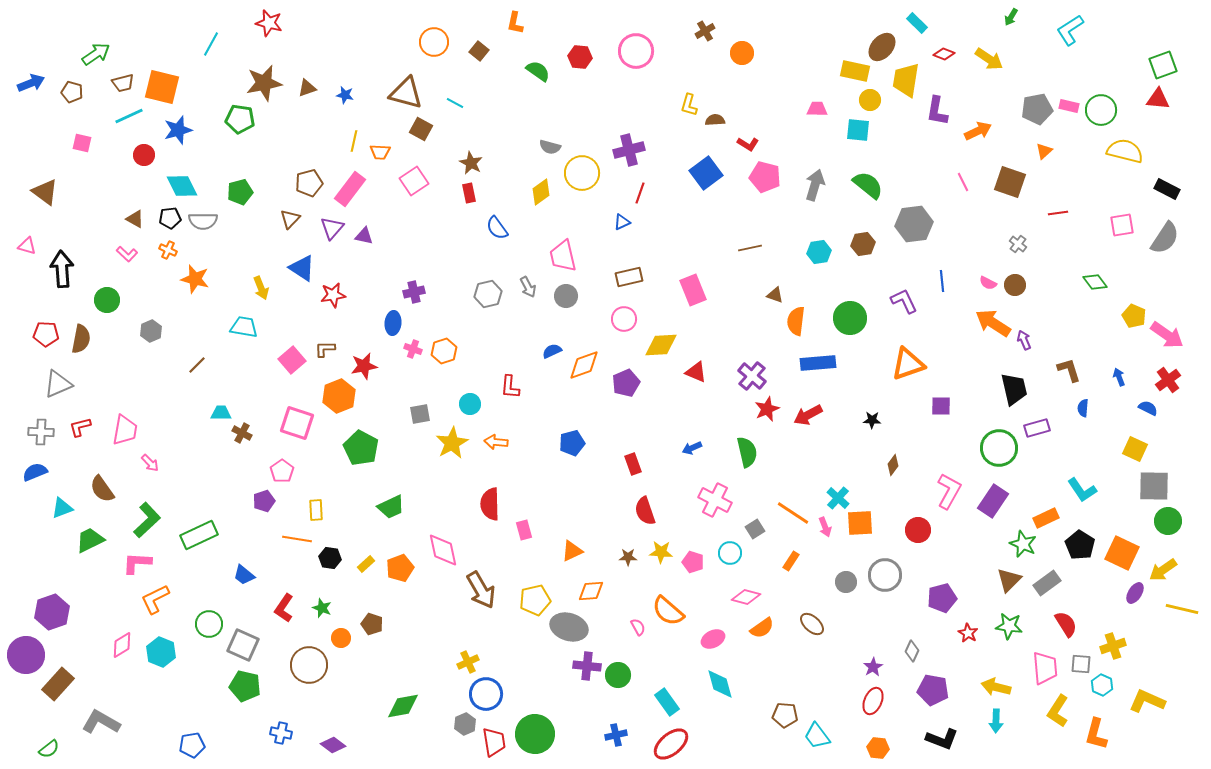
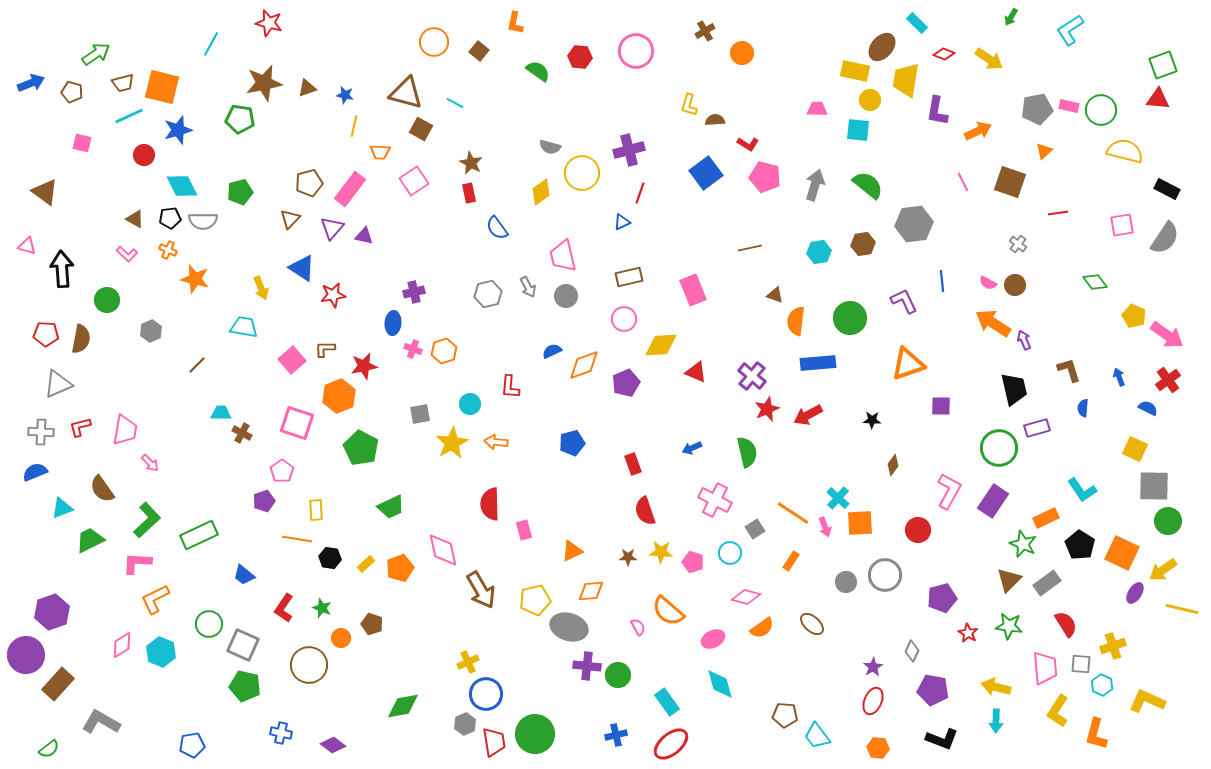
yellow line at (354, 141): moved 15 px up
